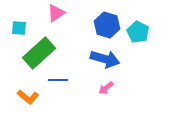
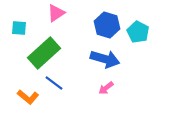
green rectangle: moved 5 px right
blue line: moved 4 px left, 3 px down; rotated 36 degrees clockwise
